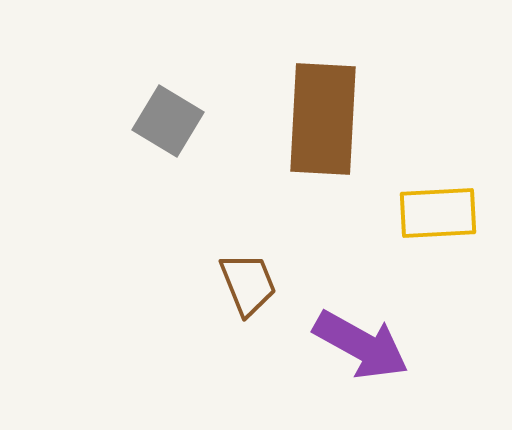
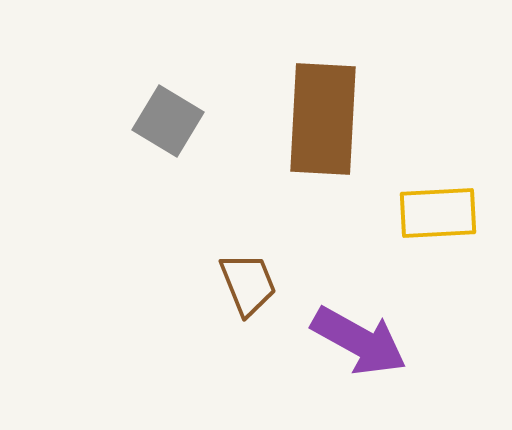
purple arrow: moved 2 px left, 4 px up
